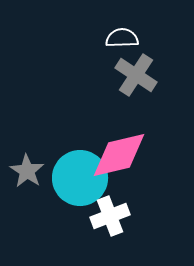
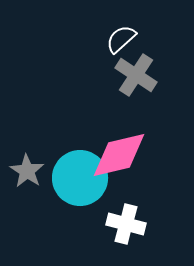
white semicircle: moved 1 px left, 1 px down; rotated 40 degrees counterclockwise
white cross: moved 16 px right, 8 px down; rotated 36 degrees clockwise
